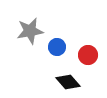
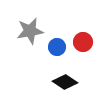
red circle: moved 5 px left, 13 px up
black diamond: moved 3 px left; rotated 15 degrees counterclockwise
